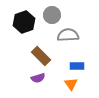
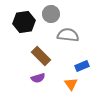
gray circle: moved 1 px left, 1 px up
black hexagon: rotated 10 degrees clockwise
gray semicircle: rotated 10 degrees clockwise
blue rectangle: moved 5 px right; rotated 24 degrees counterclockwise
